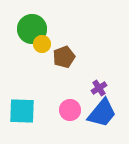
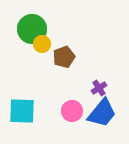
pink circle: moved 2 px right, 1 px down
